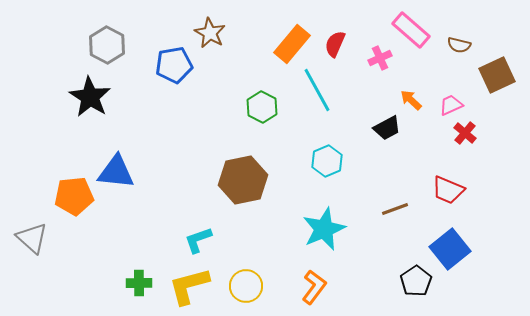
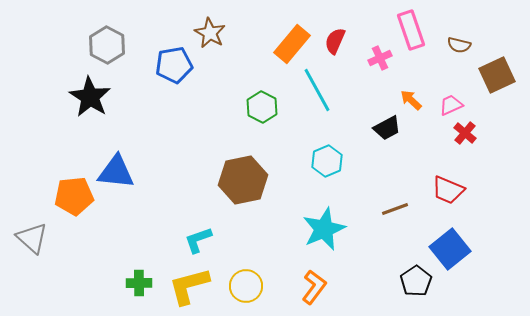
pink rectangle: rotated 30 degrees clockwise
red semicircle: moved 3 px up
